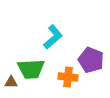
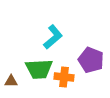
green trapezoid: moved 8 px right
orange cross: moved 4 px left
brown triangle: moved 1 px up
